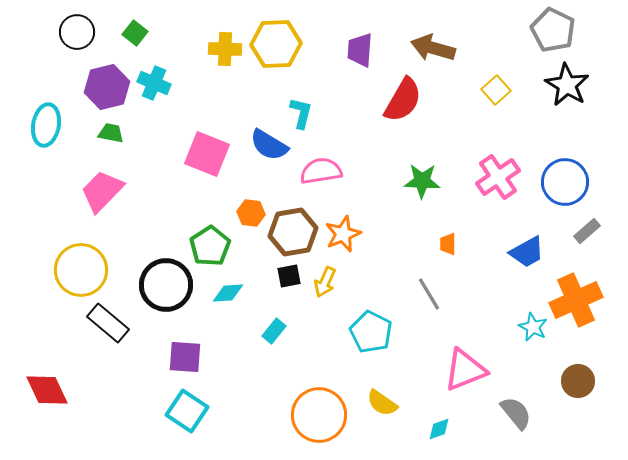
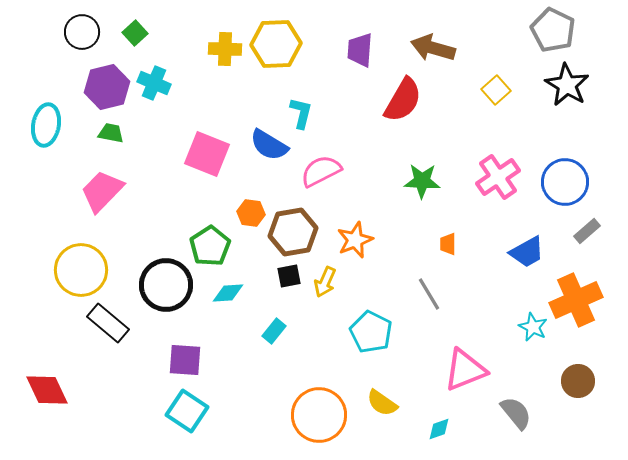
black circle at (77, 32): moved 5 px right
green square at (135, 33): rotated 10 degrees clockwise
pink semicircle at (321, 171): rotated 18 degrees counterclockwise
orange star at (343, 234): moved 12 px right, 6 px down
purple square at (185, 357): moved 3 px down
